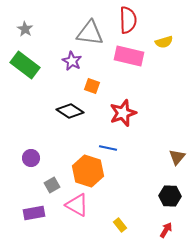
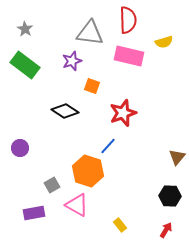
purple star: rotated 24 degrees clockwise
black diamond: moved 5 px left
blue line: moved 2 px up; rotated 60 degrees counterclockwise
purple circle: moved 11 px left, 10 px up
